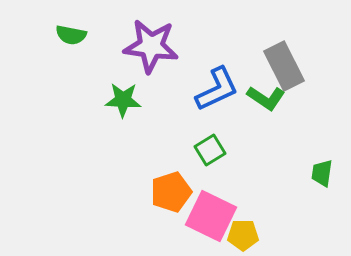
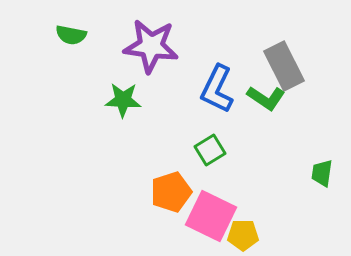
blue L-shape: rotated 141 degrees clockwise
